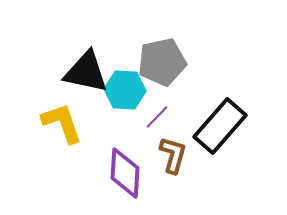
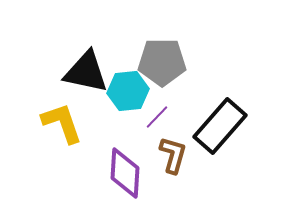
gray pentagon: rotated 12 degrees clockwise
cyan hexagon: moved 3 px right, 1 px down; rotated 9 degrees counterclockwise
